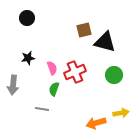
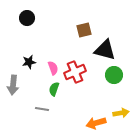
black triangle: moved 8 px down
black star: moved 1 px right, 4 px down
pink semicircle: moved 1 px right
